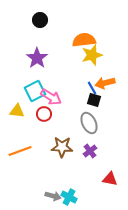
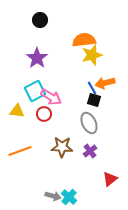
red triangle: rotated 49 degrees counterclockwise
cyan cross: rotated 14 degrees clockwise
